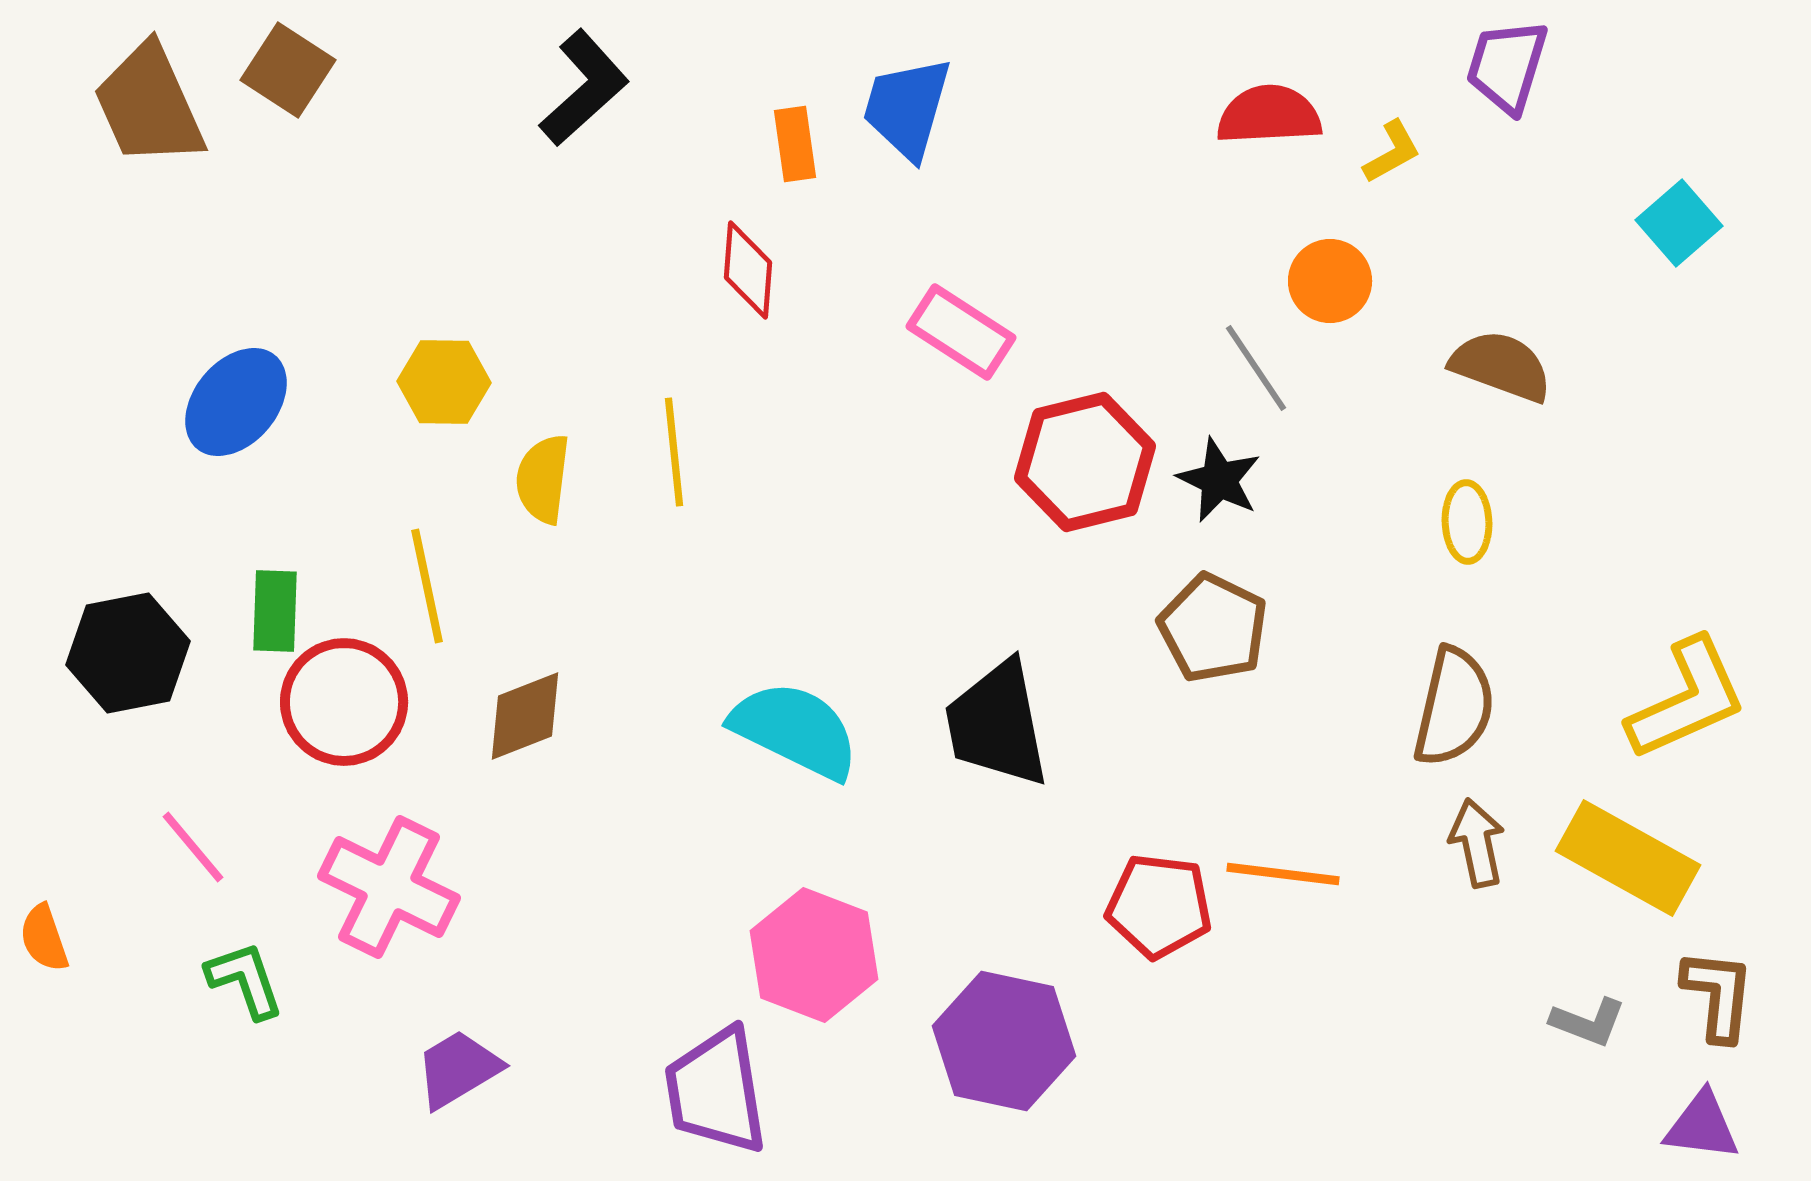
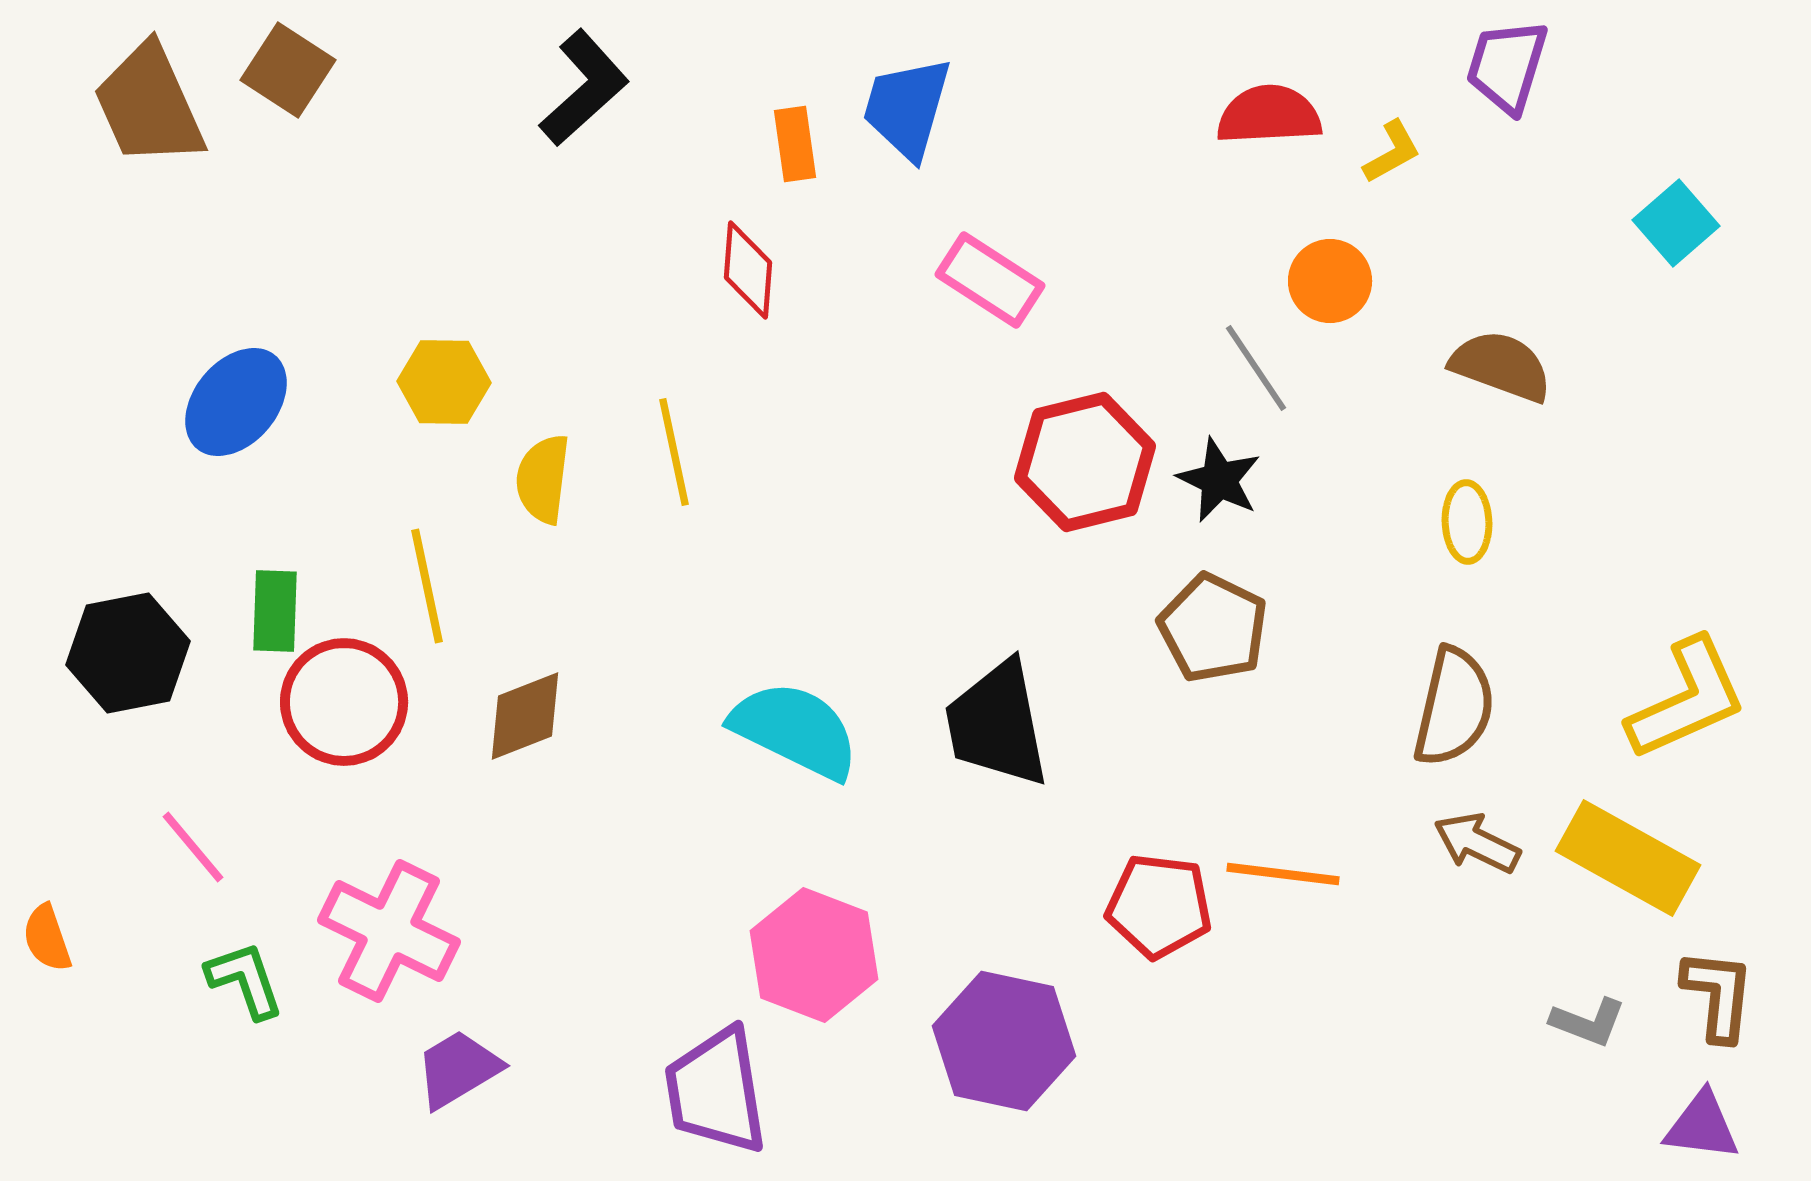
cyan square at (1679, 223): moved 3 px left
pink rectangle at (961, 332): moved 29 px right, 52 px up
yellow line at (674, 452): rotated 6 degrees counterclockwise
brown arrow at (1477, 843): rotated 52 degrees counterclockwise
pink cross at (389, 887): moved 44 px down
orange semicircle at (44, 938): moved 3 px right
